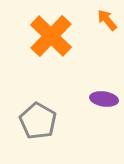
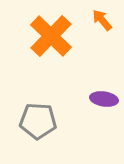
orange arrow: moved 5 px left
gray pentagon: rotated 27 degrees counterclockwise
